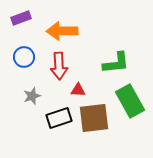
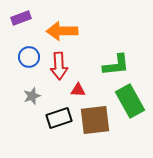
blue circle: moved 5 px right
green L-shape: moved 2 px down
brown square: moved 1 px right, 2 px down
